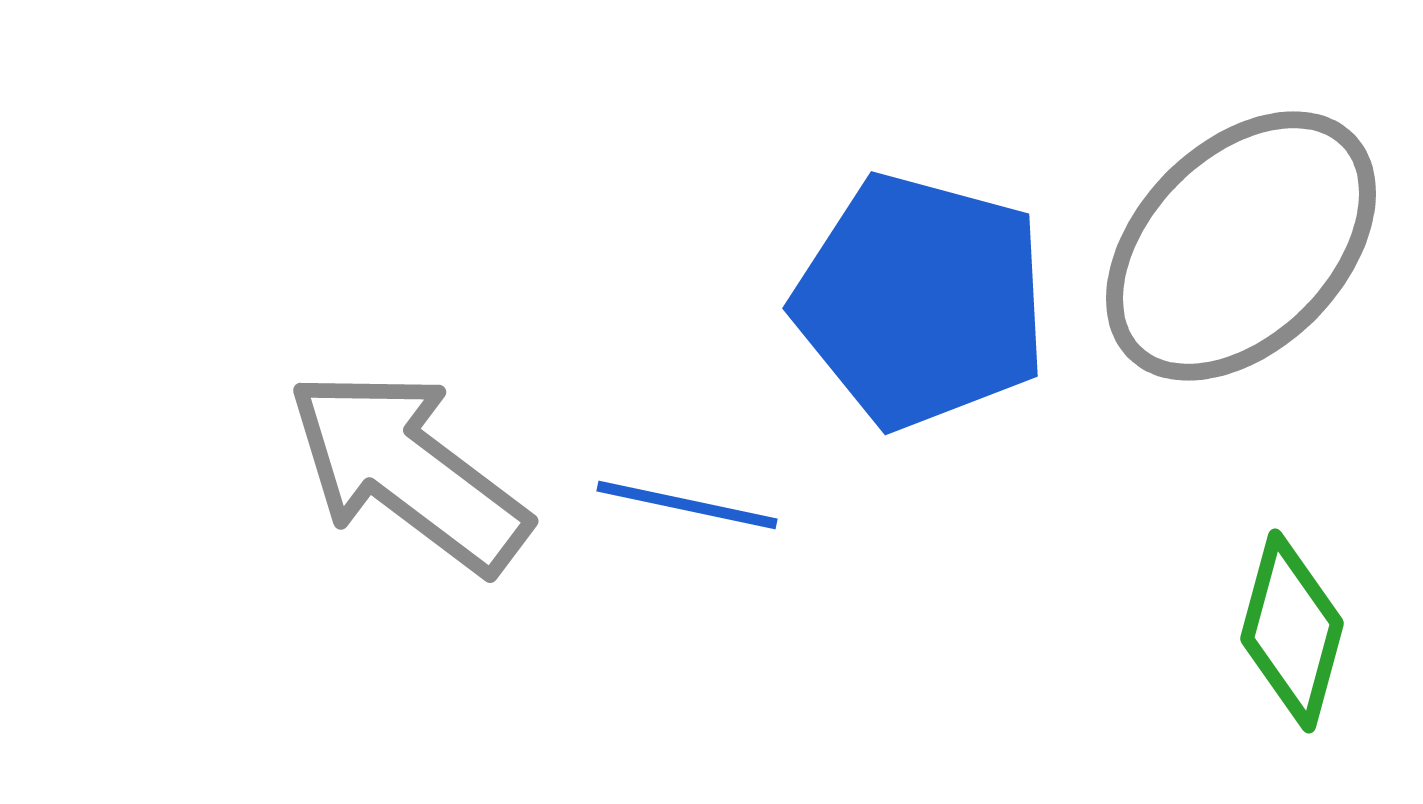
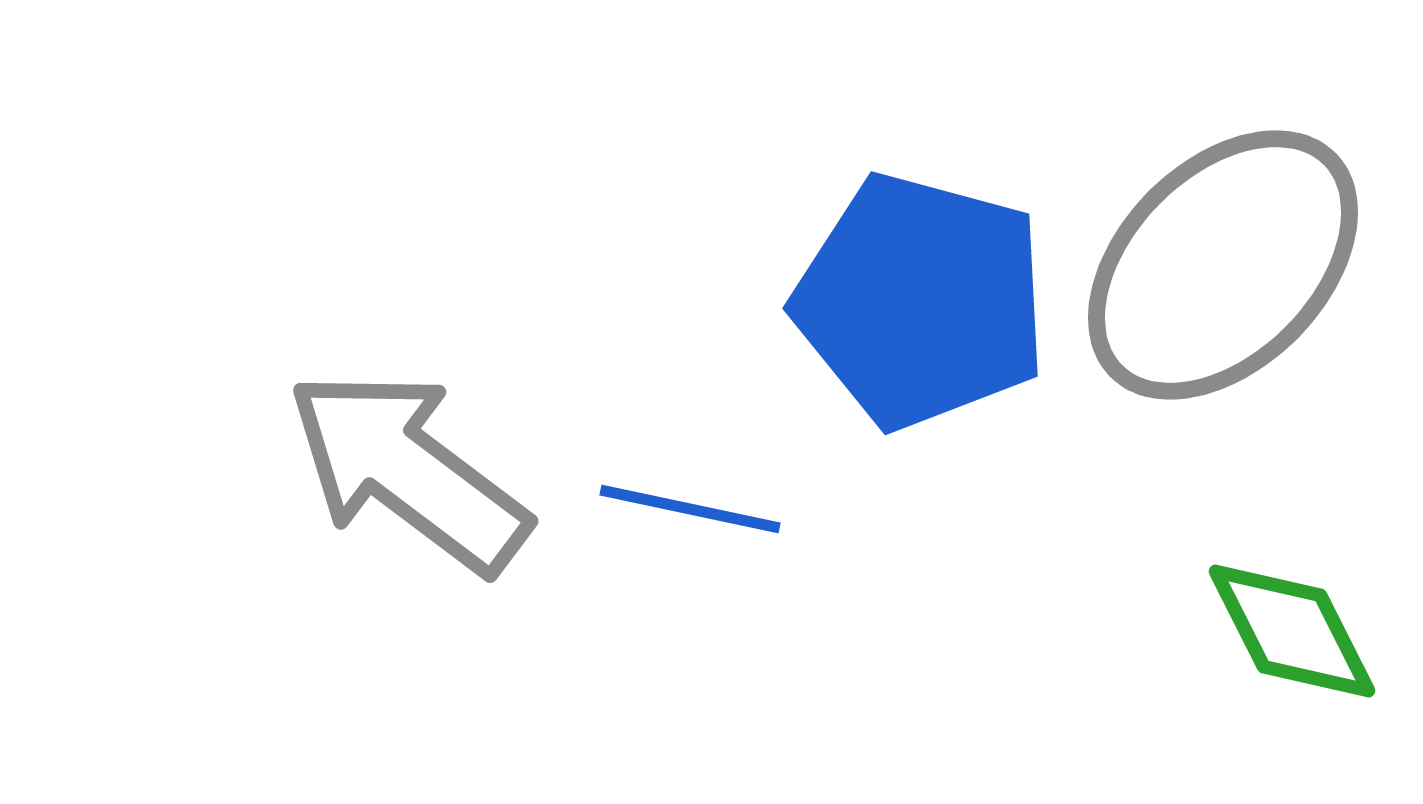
gray ellipse: moved 18 px left, 19 px down
blue line: moved 3 px right, 4 px down
green diamond: rotated 42 degrees counterclockwise
